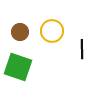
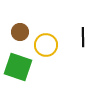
yellow circle: moved 6 px left, 14 px down
black line: moved 1 px right, 12 px up
